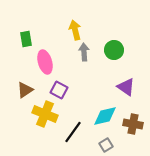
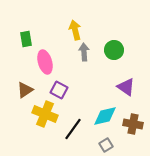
black line: moved 3 px up
